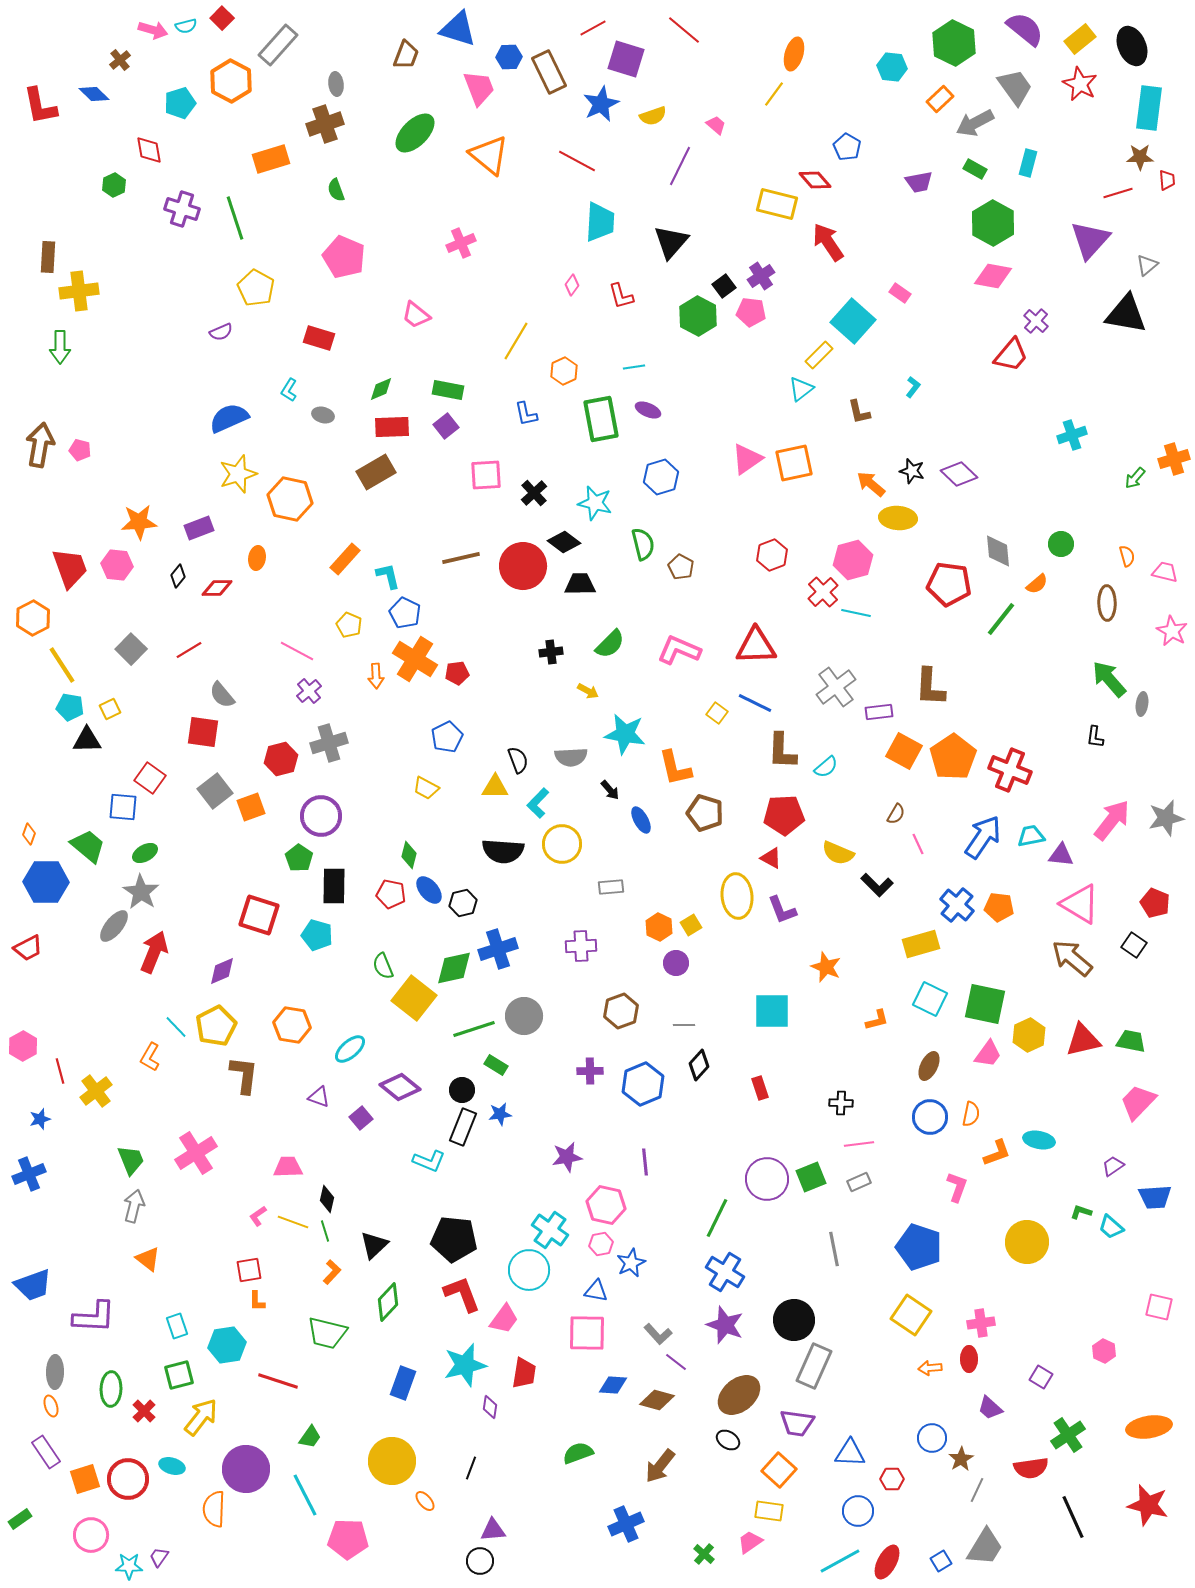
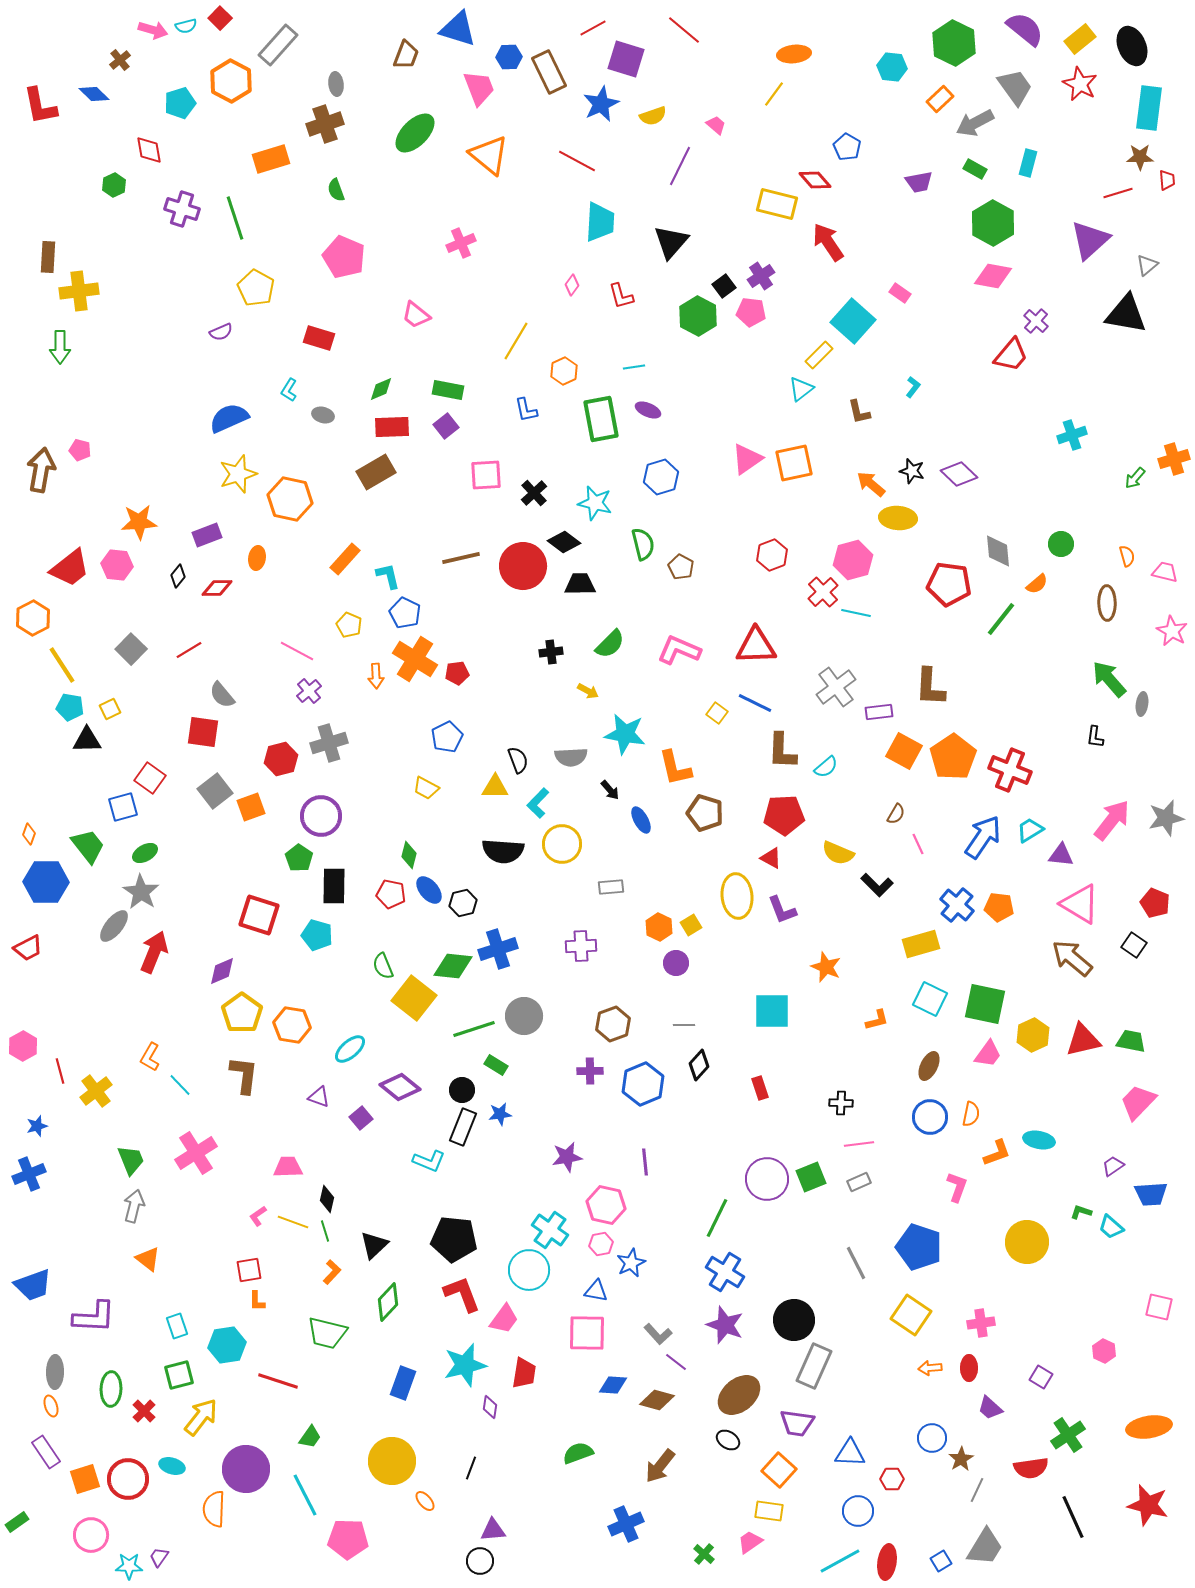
red square at (222, 18): moved 2 px left
orange ellipse at (794, 54): rotated 68 degrees clockwise
purple triangle at (1090, 240): rotated 6 degrees clockwise
blue L-shape at (526, 414): moved 4 px up
brown arrow at (40, 445): moved 1 px right, 25 px down
purple rectangle at (199, 528): moved 8 px right, 7 px down
red trapezoid at (70, 568): rotated 72 degrees clockwise
blue square at (123, 807): rotated 20 degrees counterclockwise
cyan trapezoid at (1031, 836): moved 1 px left, 6 px up; rotated 20 degrees counterclockwise
green trapezoid at (88, 846): rotated 12 degrees clockwise
green diamond at (454, 968): moved 1 px left, 2 px up; rotated 18 degrees clockwise
brown hexagon at (621, 1011): moved 8 px left, 13 px down
yellow pentagon at (216, 1026): moved 26 px right, 13 px up; rotated 9 degrees counterclockwise
cyan line at (176, 1027): moved 4 px right, 58 px down
yellow hexagon at (1029, 1035): moved 4 px right
blue star at (40, 1119): moved 3 px left, 7 px down
blue trapezoid at (1155, 1197): moved 4 px left, 3 px up
gray line at (834, 1249): moved 22 px right, 14 px down; rotated 16 degrees counterclockwise
red ellipse at (969, 1359): moved 9 px down
green rectangle at (20, 1519): moved 3 px left, 3 px down
red ellipse at (887, 1562): rotated 20 degrees counterclockwise
